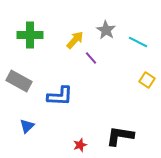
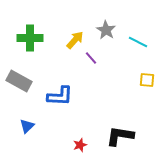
green cross: moved 3 px down
yellow square: rotated 28 degrees counterclockwise
